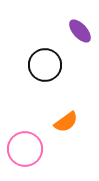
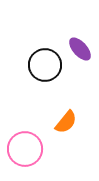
purple ellipse: moved 18 px down
orange semicircle: rotated 15 degrees counterclockwise
